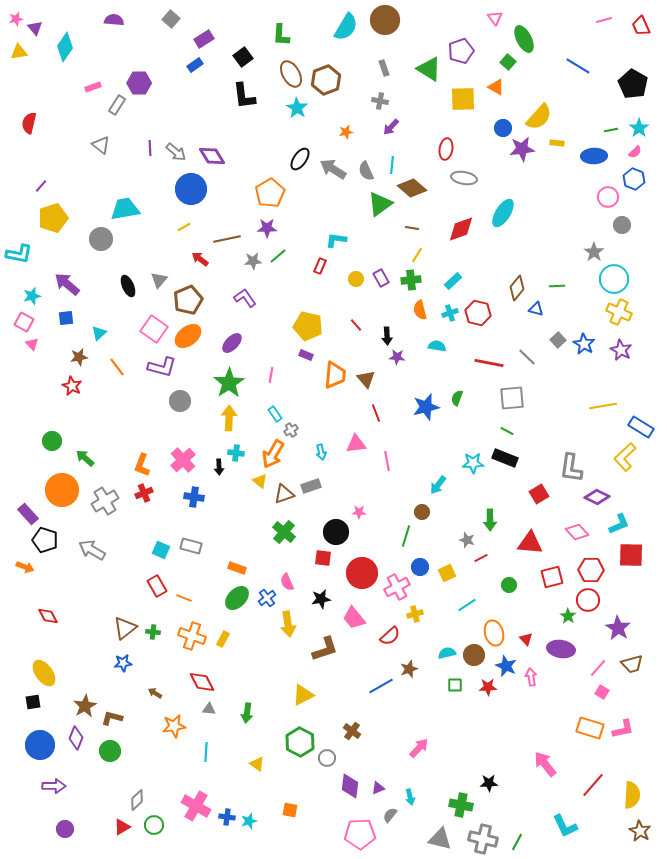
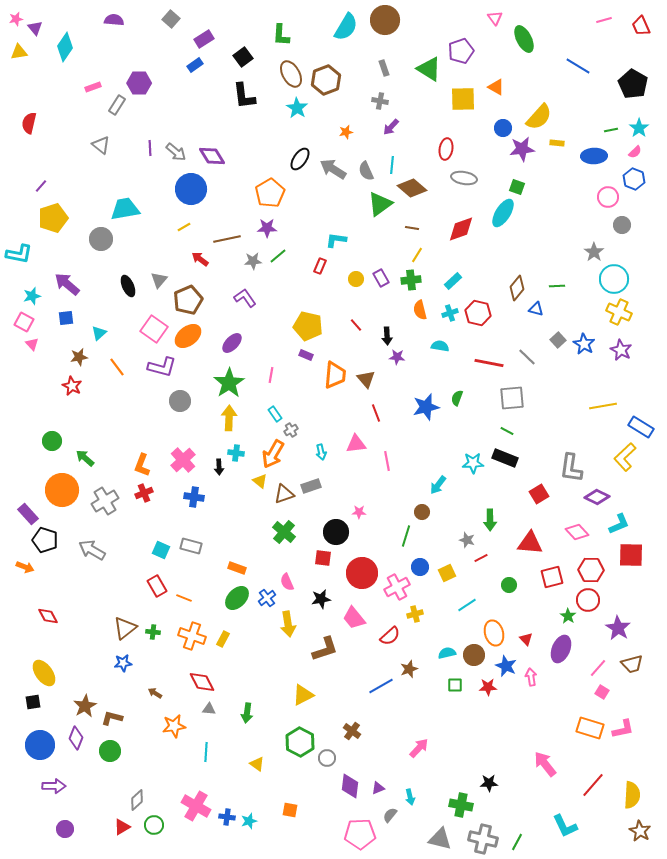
green square at (508, 62): moved 9 px right, 125 px down; rotated 21 degrees counterclockwise
cyan semicircle at (437, 346): moved 3 px right
purple ellipse at (561, 649): rotated 76 degrees counterclockwise
